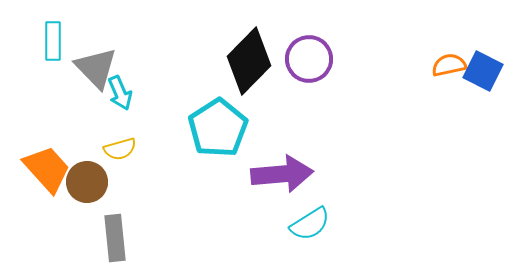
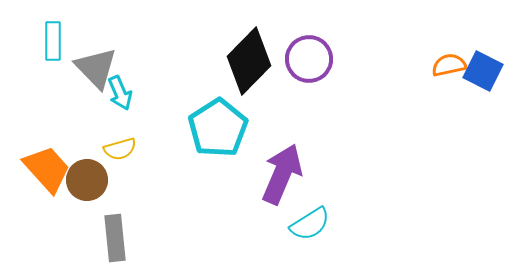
purple arrow: rotated 62 degrees counterclockwise
brown circle: moved 2 px up
